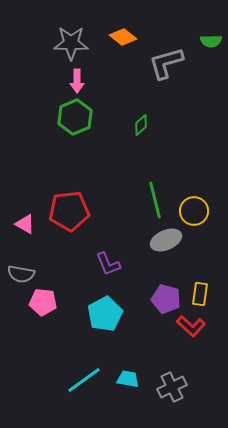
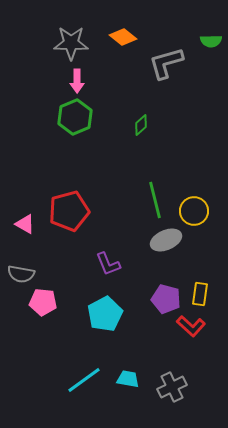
red pentagon: rotated 9 degrees counterclockwise
